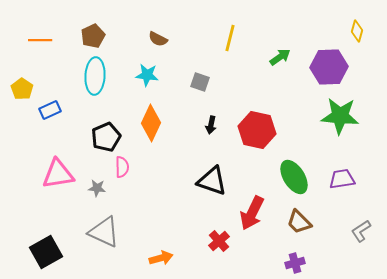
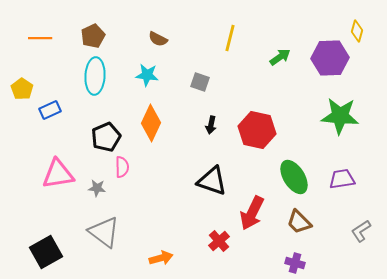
orange line: moved 2 px up
purple hexagon: moved 1 px right, 9 px up
gray triangle: rotated 12 degrees clockwise
purple cross: rotated 30 degrees clockwise
